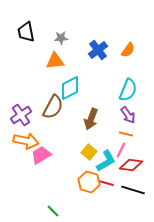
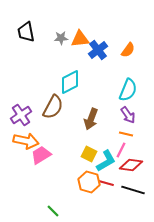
orange triangle: moved 25 px right, 22 px up
cyan diamond: moved 6 px up
yellow square: moved 2 px down; rotated 14 degrees counterclockwise
